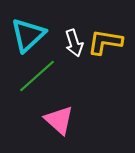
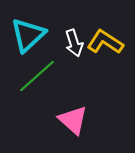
yellow L-shape: rotated 24 degrees clockwise
pink triangle: moved 14 px right
